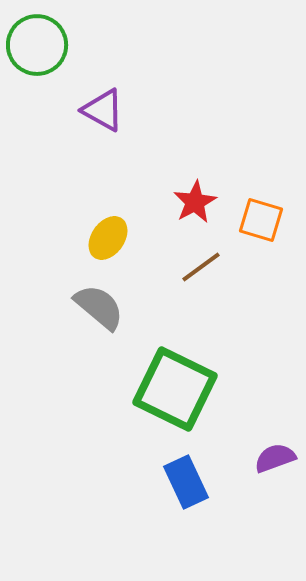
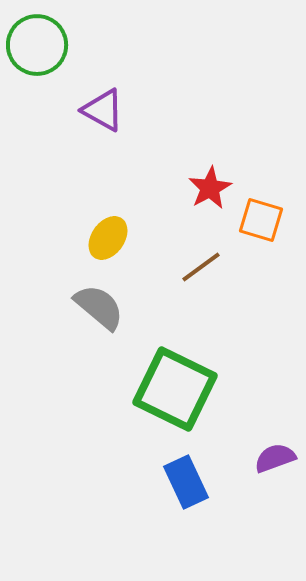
red star: moved 15 px right, 14 px up
